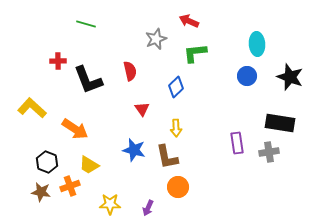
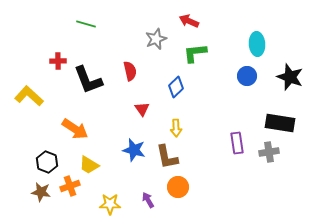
yellow L-shape: moved 3 px left, 12 px up
purple arrow: moved 8 px up; rotated 126 degrees clockwise
